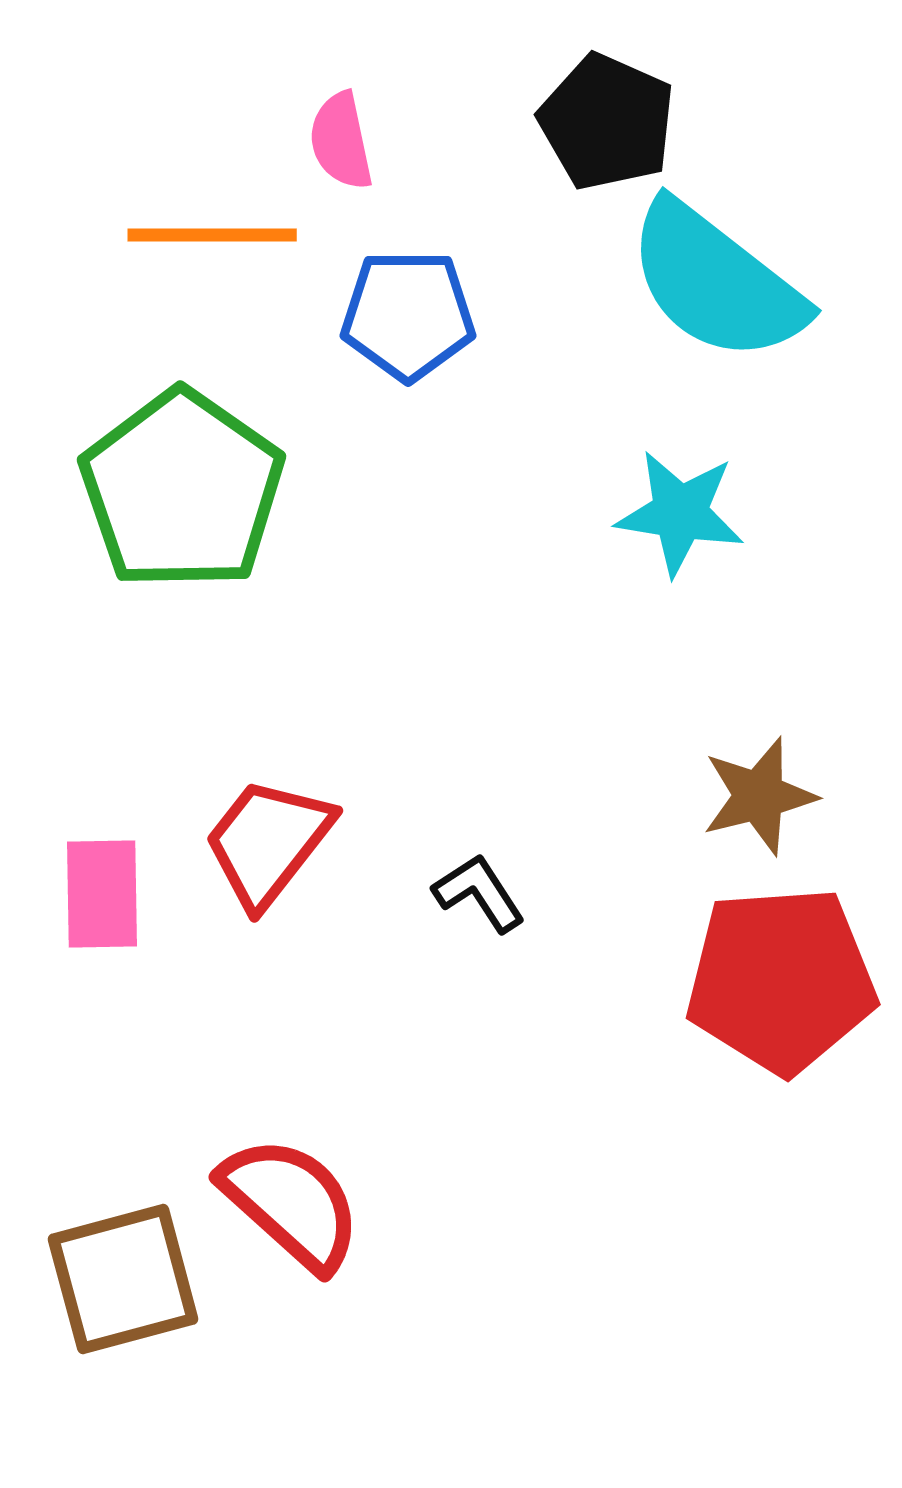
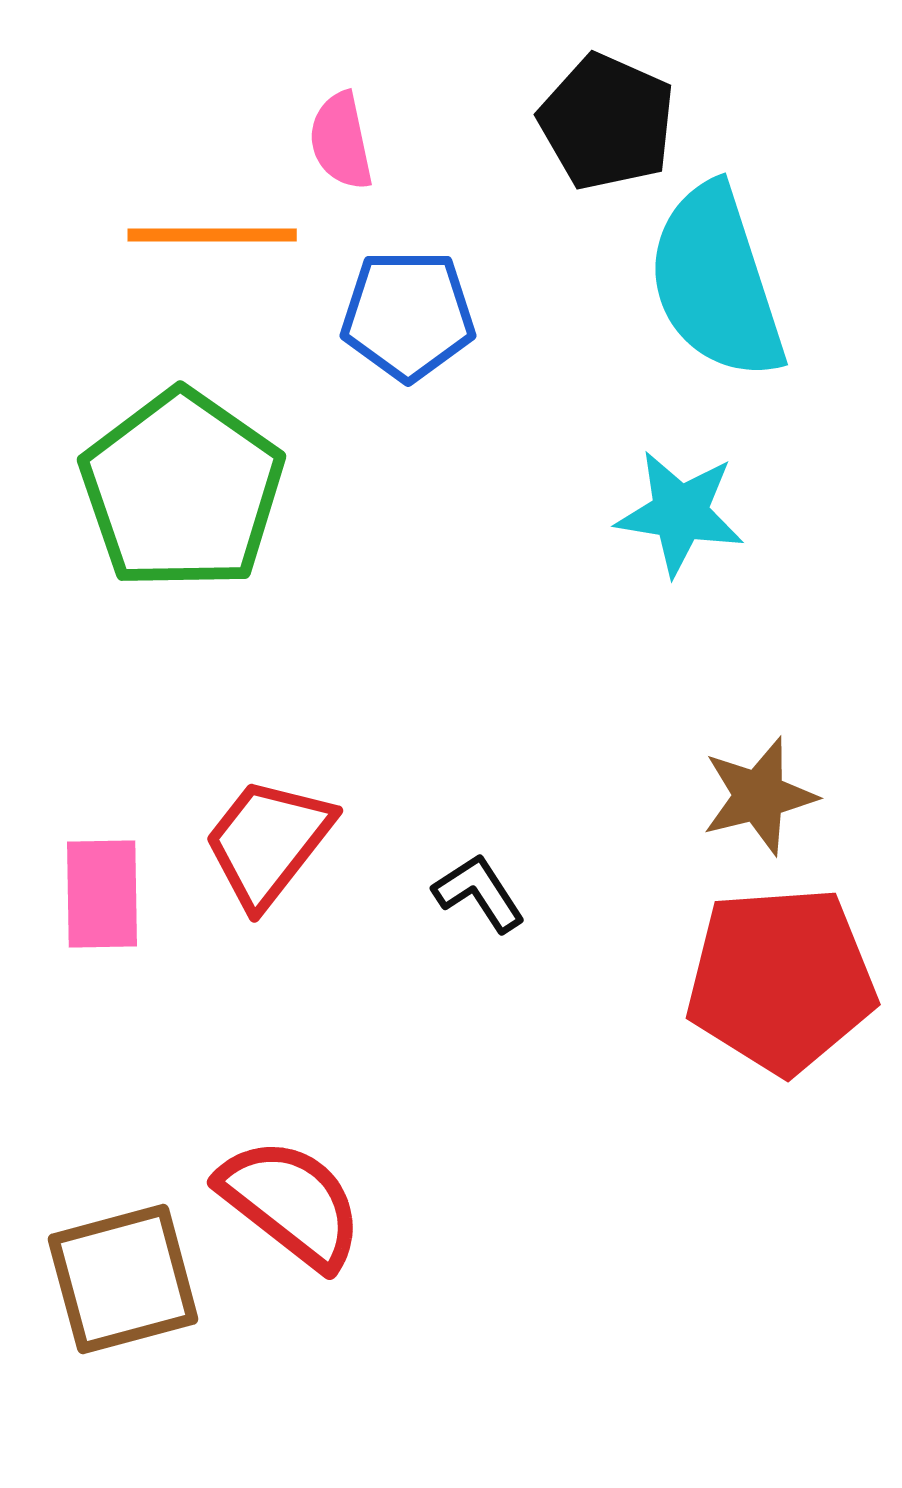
cyan semicircle: rotated 34 degrees clockwise
red semicircle: rotated 4 degrees counterclockwise
